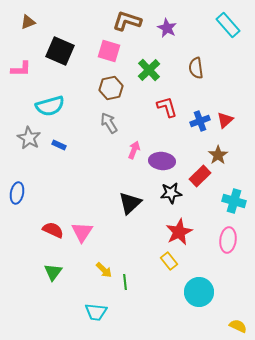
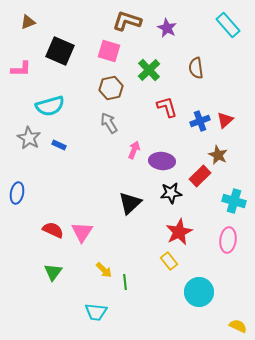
brown star: rotated 12 degrees counterclockwise
